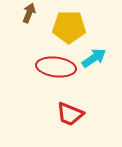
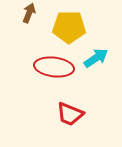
cyan arrow: moved 2 px right
red ellipse: moved 2 px left
